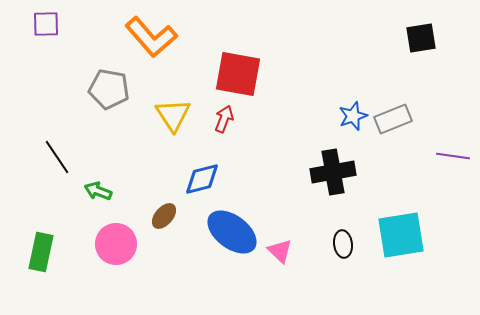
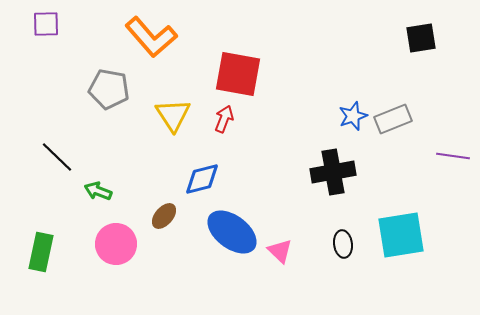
black line: rotated 12 degrees counterclockwise
